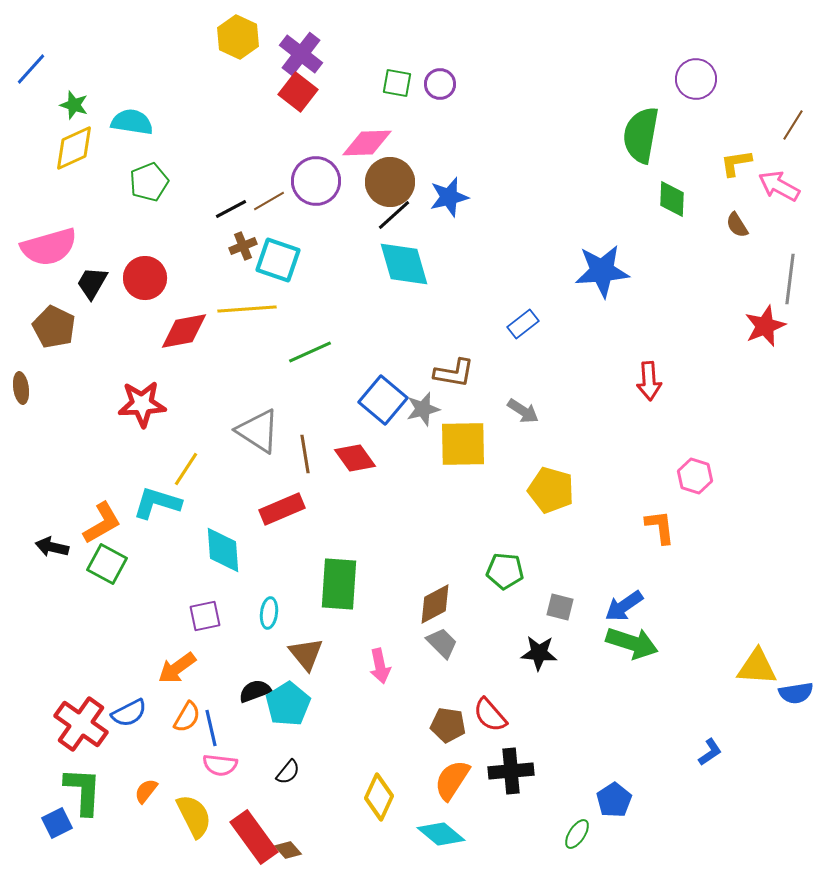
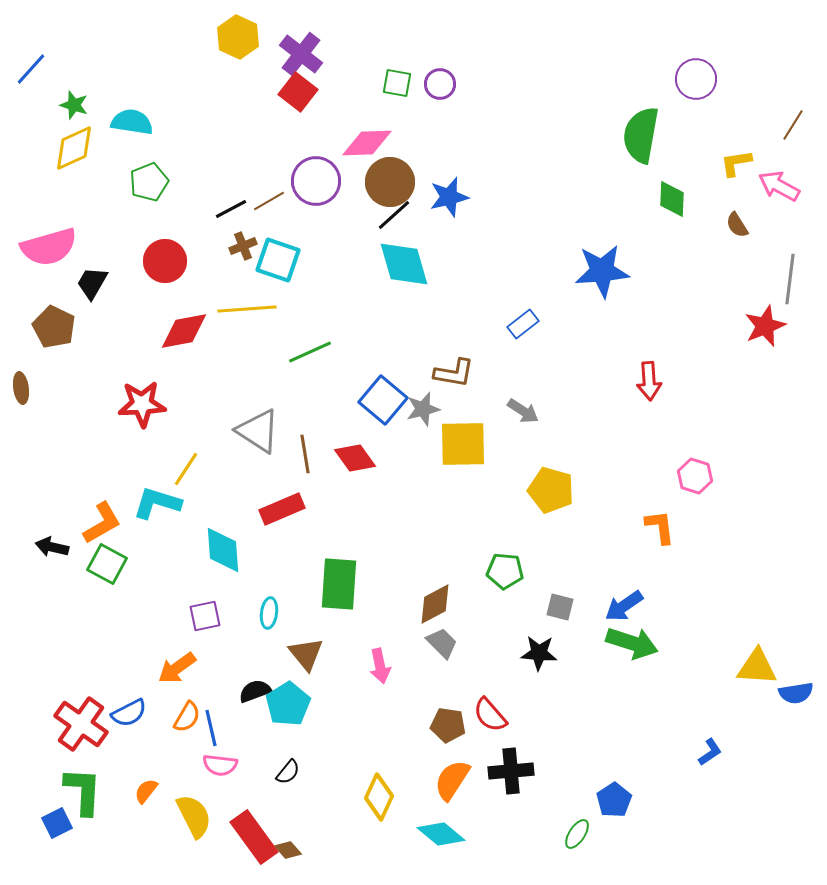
red circle at (145, 278): moved 20 px right, 17 px up
